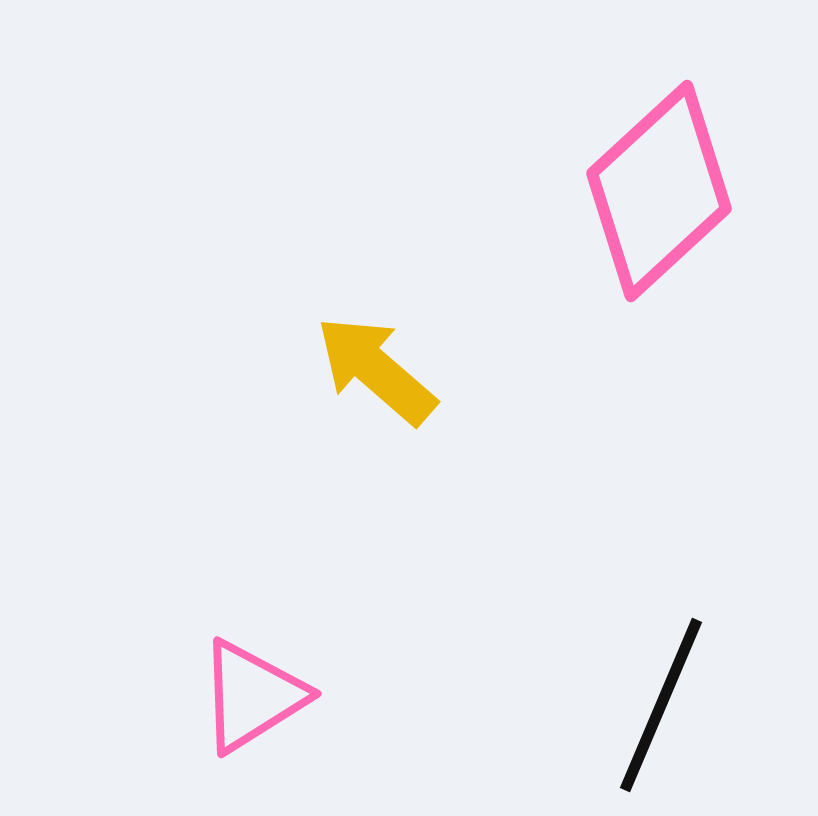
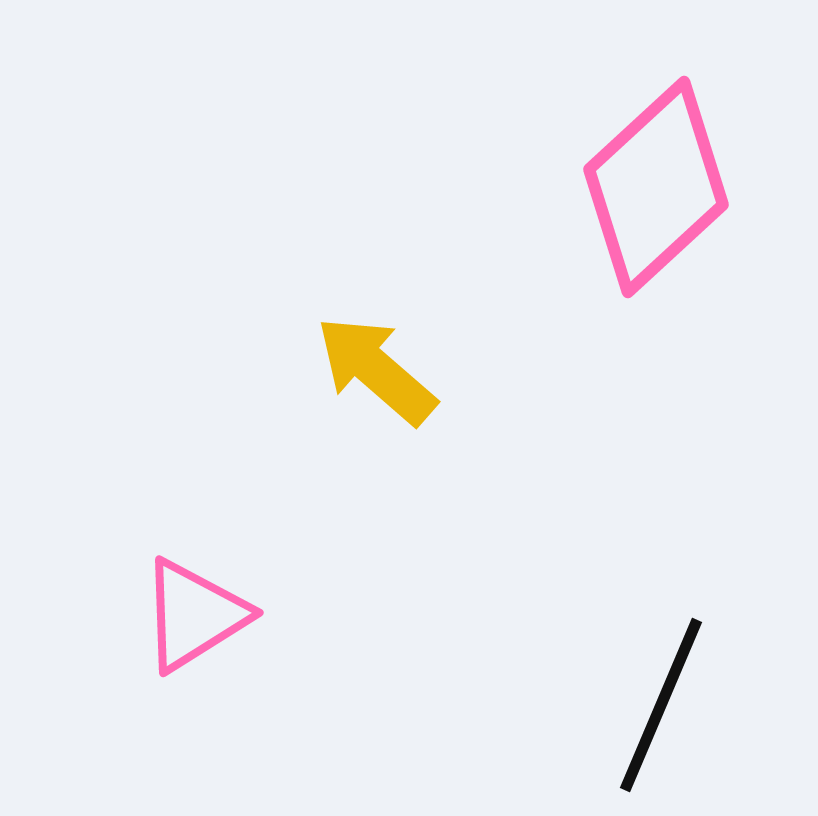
pink diamond: moved 3 px left, 4 px up
pink triangle: moved 58 px left, 81 px up
